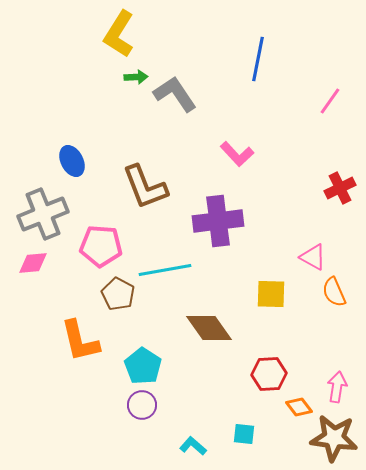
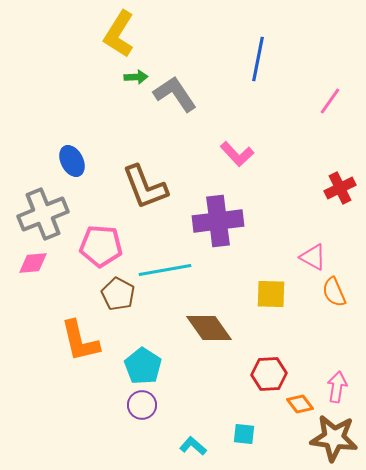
orange diamond: moved 1 px right, 3 px up
